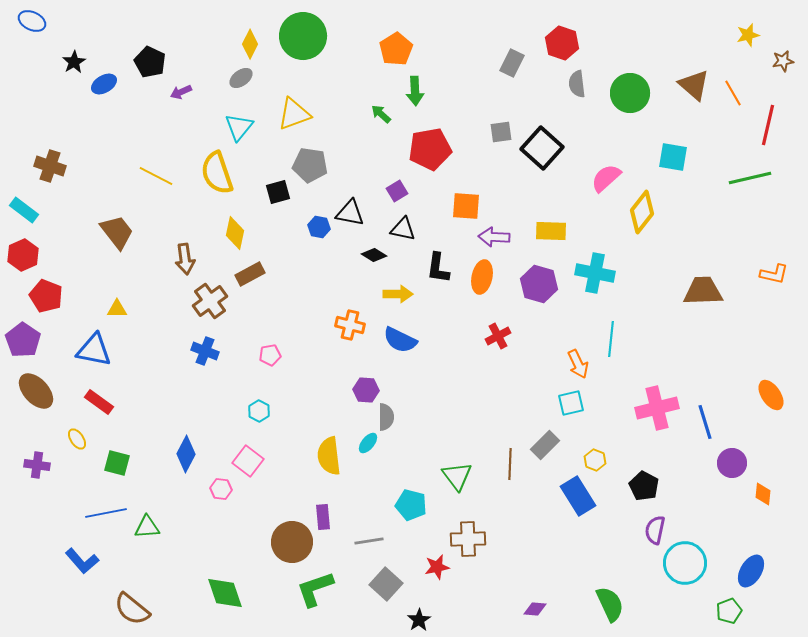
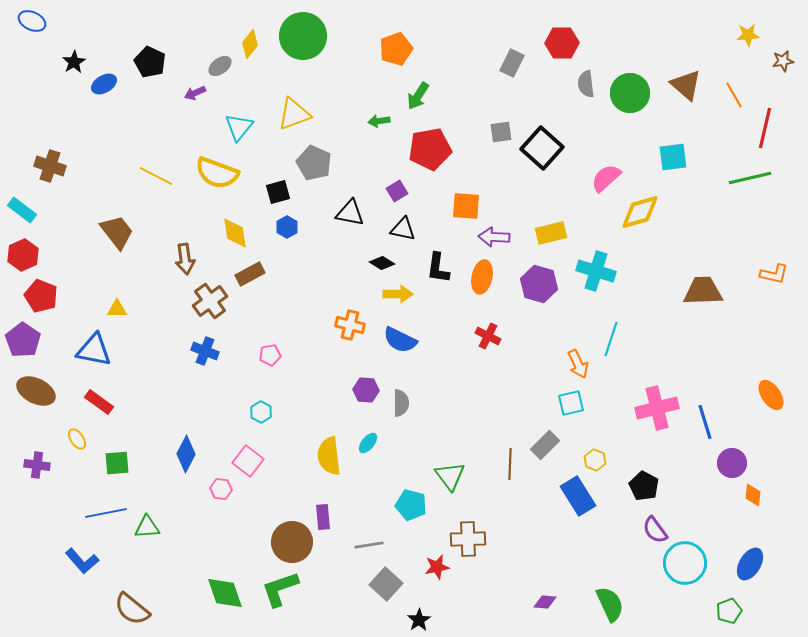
yellow star at (748, 35): rotated 10 degrees clockwise
red hexagon at (562, 43): rotated 20 degrees counterclockwise
yellow diamond at (250, 44): rotated 12 degrees clockwise
orange pentagon at (396, 49): rotated 12 degrees clockwise
gray ellipse at (241, 78): moved 21 px left, 12 px up
gray semicircle at (577, 84): moved 9 px right
brown triangle at (694, 85): moved 8 px left
green arrow at (415, 91): moved 3 px right, 5 px down; rotated 36 degrees clockwise
purple arrow at (181, 92): moved 14 px right, 1 px down
orange line at (733, 93): moved 1 px right, 2 px down
green arrow at (381, 114): moved 2 px left, 7 px down; rotated 50 degrees counterclockwise
red line at (768, 125): moved 3 px left, 3 px down
cyan square at (673, 157): rotated 16 degrees counterclockwise
gray pentagon at (310, 165): moved 4 px right, 2 px up; rotated 16 degrees clockwise
yellow semicircle at (217, 173): rotated 51 degrees counterclockwise
cyan rectangle at (24, 210): moved 2 px left
yellow diamond at (642, 212): moved 2 px left; rotated 36 degrees clockwise
blue hexagon at (319, 227): moved 32 px left; rotated 20 degrees clockwise
yellow rectangle at (551, 231): moved 2 px down; rotated 16 degrees counterclockwise
yellow diamond at (235, 233): rotated 20 degrees counterclockwise
black diamond at (374, 255): moved 8 px right, 8 px down
cyan cross at (595, 273): moved 1 px right, 2 px up; rotated 6 degrees clockwise
red pentagon at (46, 296): moved 5 px left
red cross at (498, 336): moved 10 px left; rotated 35 degrees counterclockwise
cyan line at (611, 339): rotated 12 degrees clockwise
brown ellipse at (36, 391): rotated 21 degrees counterclockwise
cyan hexagon at (259, 411): moved 2 px right, 1 px down
gray semicircle at (386, 417): moved 15 px right, 14 px up
green square at (117, 463): rotated 20 degrees counterclockwise
green triangle at (457, 476): moved 7 px left
orange diamond at (763, 494): moved 10 px left, 1 px down
purple semicircle at (655, 530): rotated 48 degrees counterclockwise
gray line at (369, 541): moved 4 px down
blue ellipse at (751, 571): moved 1 px left, 7 px up
green L-shape at (315, 589): moved 35 px left
purple diamond at (535, 609): moved 10 px right, 7 px up
